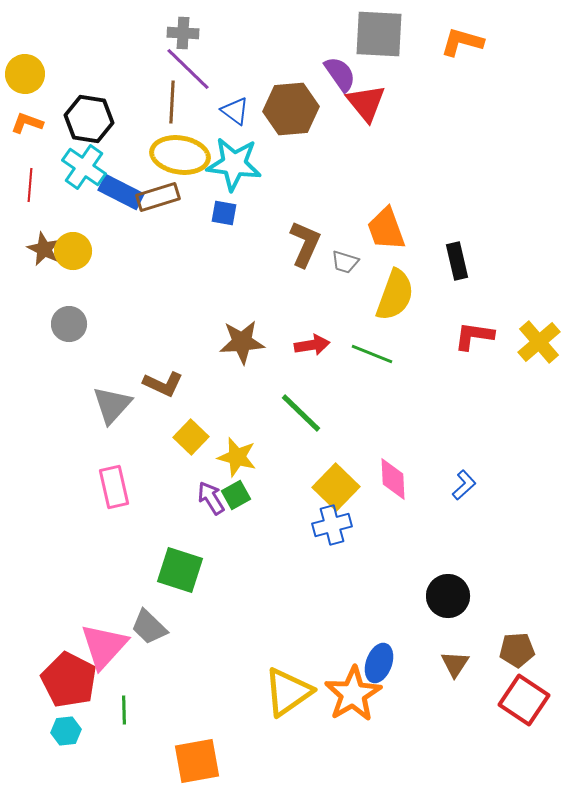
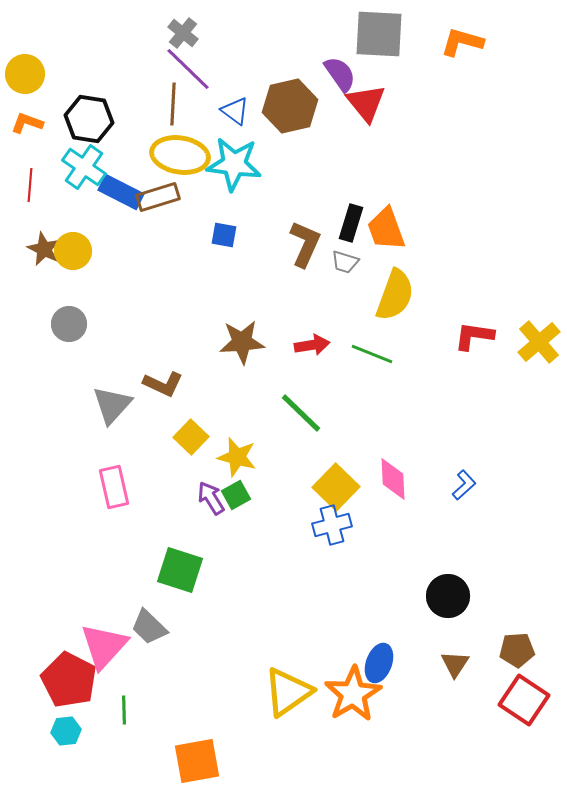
gray cross at (183, 33): rotated 36 degrees clockwise
brown line at (172, 102): moved 1 px right, 2 px down
brown hexagon at (291, 109): moved 1 px left, 3 px up; rotated 8 degrees counterclockwise
blue square at (224, 213): moved 22 px down
black rectangle at (457, 261): moved 106 px left, 38 px up; rotated 30 degrees clockwise
